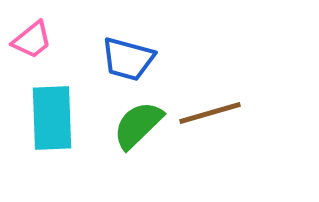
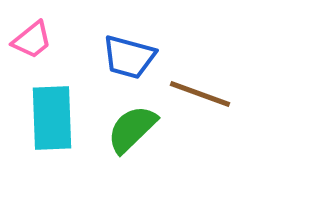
blue trapezoid: moved 1 px right, 2 px up
brown line: moved 10 px left, 19 px up; rotated 36 degrees clockwise
green semicircle: moved 6 px left, 4 px down
